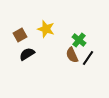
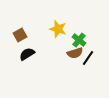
yellow star: moved 12 px right
brown semicircle: moved 3 px right, 2 px up; rotated 84 degrees counterclockwise
